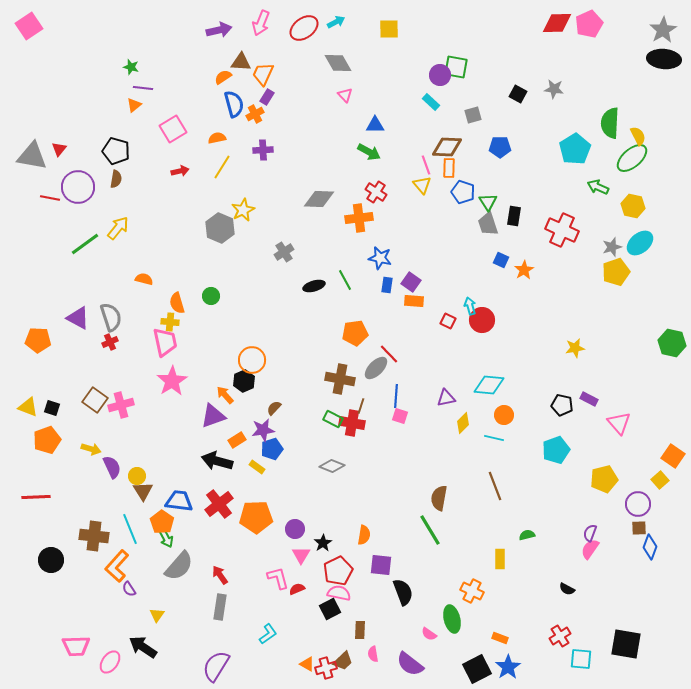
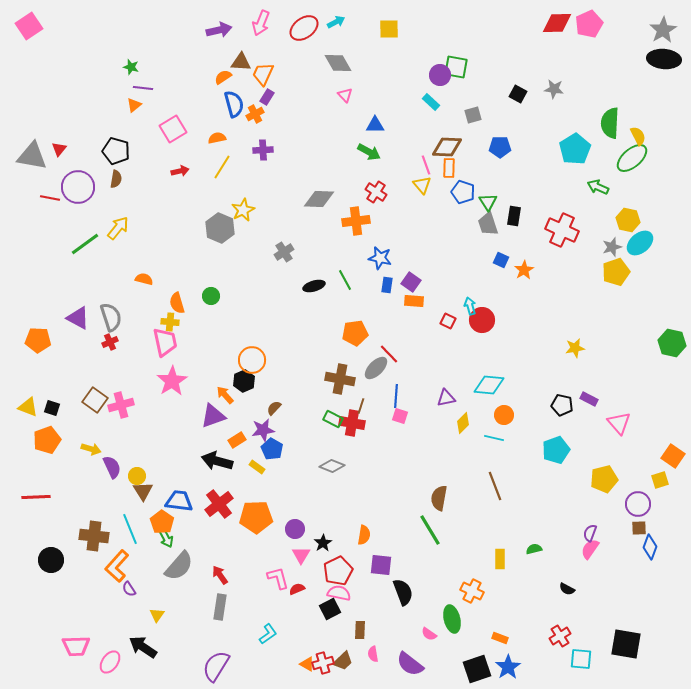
yellow hexagon at (633, 206): moved 5 px left, 14 px down
orange cross at (359, 218): moved 3 px left, 3 px down
blue pentagon at (272, 449): rotated 25 degrees counterclockwise
yellow square at (660, 480): rotated 24 degrees clockwise
green semicircle at (527, 535): moved 7 px right, 14 px down
red cross at (326, 668): moved 3 px left, 5 px up
black square at (477, 669): rotated 8 degrees clockwise
